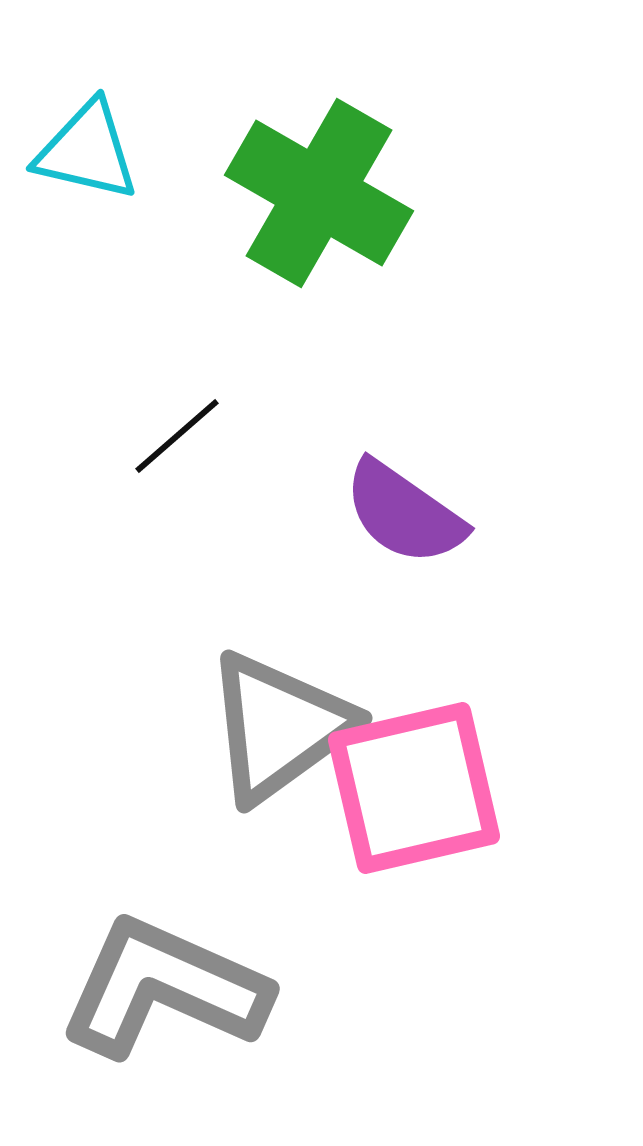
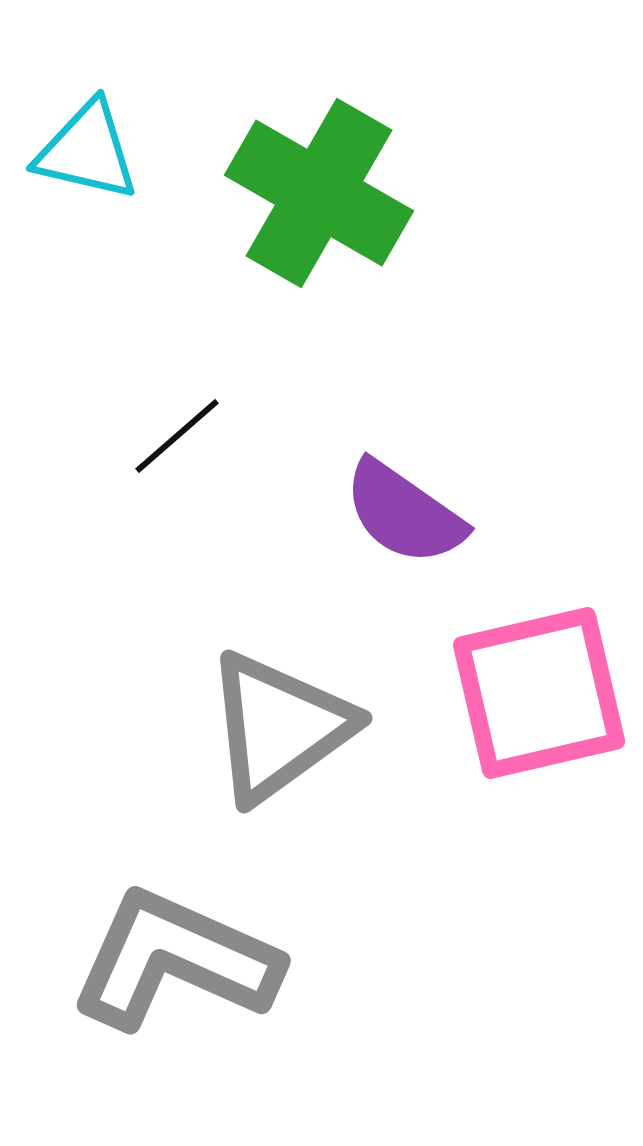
pink square: moved 125 px right, 95 px up
gray L-shape: moved 11 px right, 28 px up
